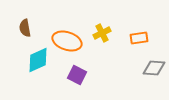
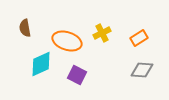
orange rectangle: rotated 24 degrees counterclockwise
cyan diamond: moved 3 px right, 4 px down
gray diamond: moved 12 px left, 2 px down
